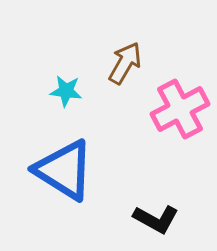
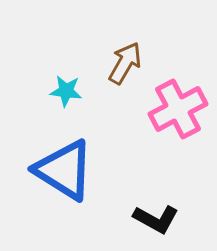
pink cross: moved 2 px left
